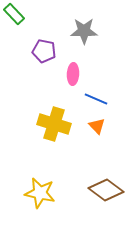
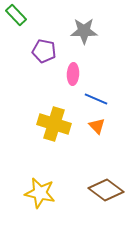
green rectangle: moved 2 px right, 1 px down
